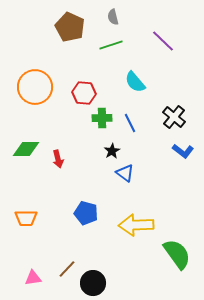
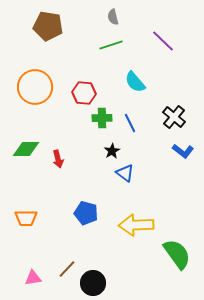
brown pentagon: moved 22 px left, 1 px up; rotated 16 degrees counterclockwise
